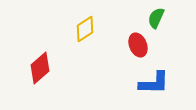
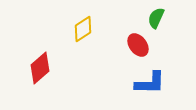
yellow diamond: moved 2 px left
red ellipse: rotated 15 degrees counterclockwise
blue L-shape: moved 4 px left
